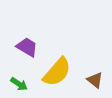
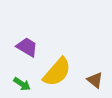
green arrow: moved 3 px right
